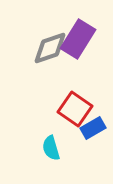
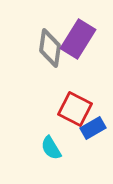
gray diamond: rotated 63 degrees counterclockwise
red square: rotated 8 degrees counterclockwise
cyan semicircle: rotated 15 degrees counterclockwise
